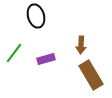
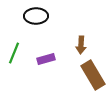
black ellipse: rotated 75 degrees counterclockwise
green line: rotated 15 degrees counterclockwise
brown rectangle: moved 2 px right
